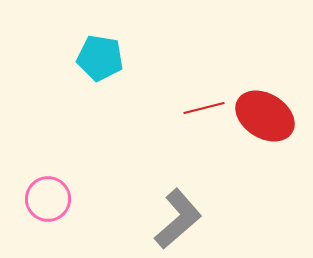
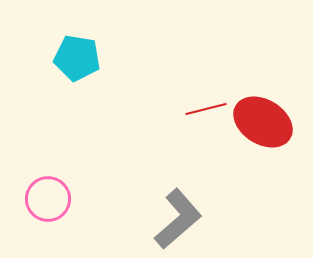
cyan pentagon: moved 23 px left
red line: moved 2 px right, 1 px down
red ellipse: moved 2 px left, 6 px down
